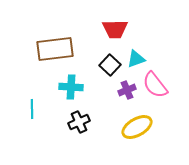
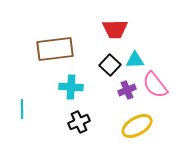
cyan triangle: moved 1 px left, 1 px down; rotated 18 degrees clockwise
cyan line: moved 10 px left
yellow ellipse: moved 1 px up
